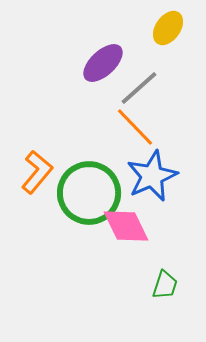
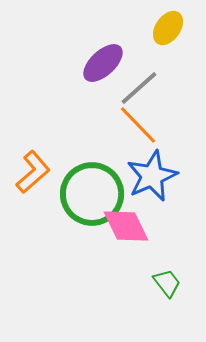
orange line: moved 3 px right, 2 px up
orange L-shape: moved 4 px left; rotated 9 degrees clockwise
green circle: moved 3 px right, 1 px down
green trapezoid: moved 2 px right, 2 px up; rotated 56 degrees counterclockwise
